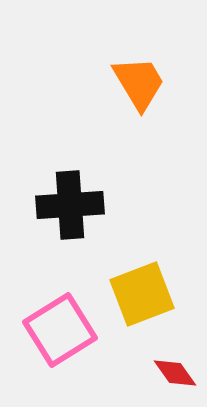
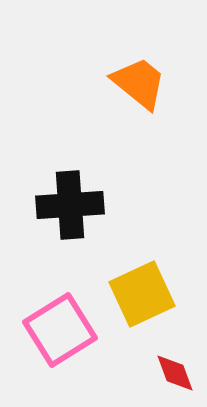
orange trapezoid: rotated 20 degrees counterclockwise
yellow square: rotated 4 degrees counterclockwise
red diamond: rotated 15 degrees clockwise
